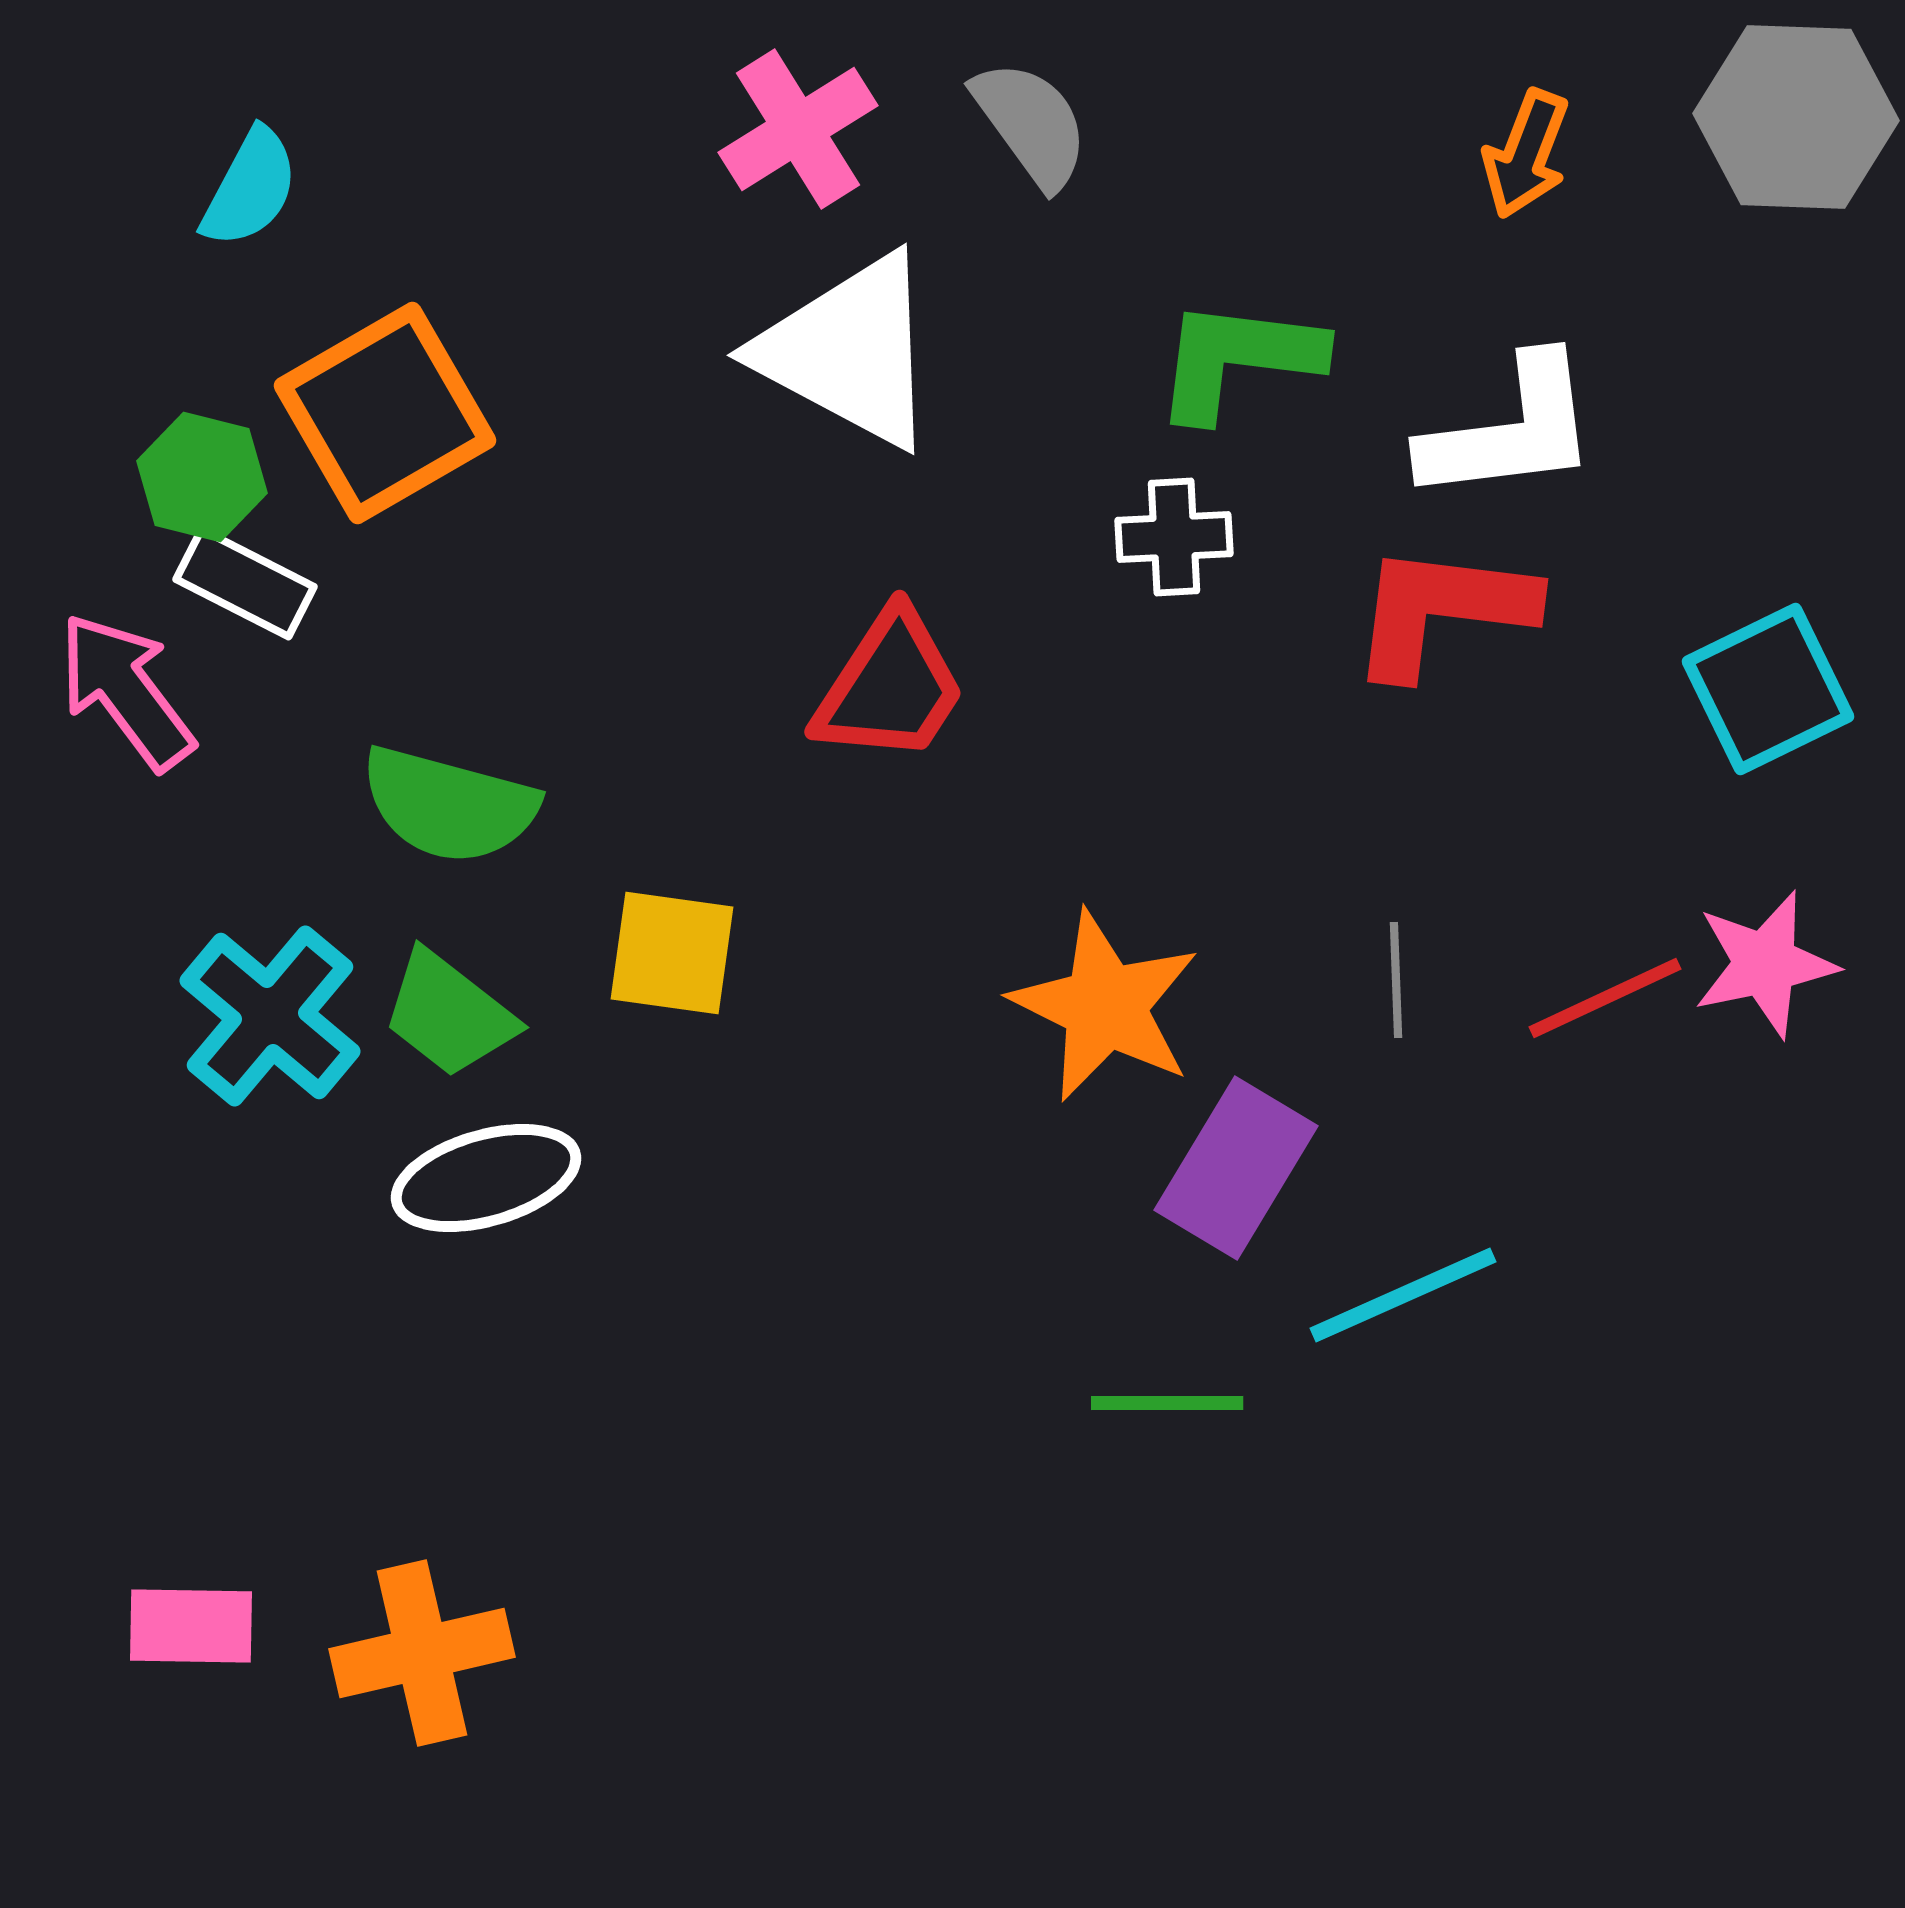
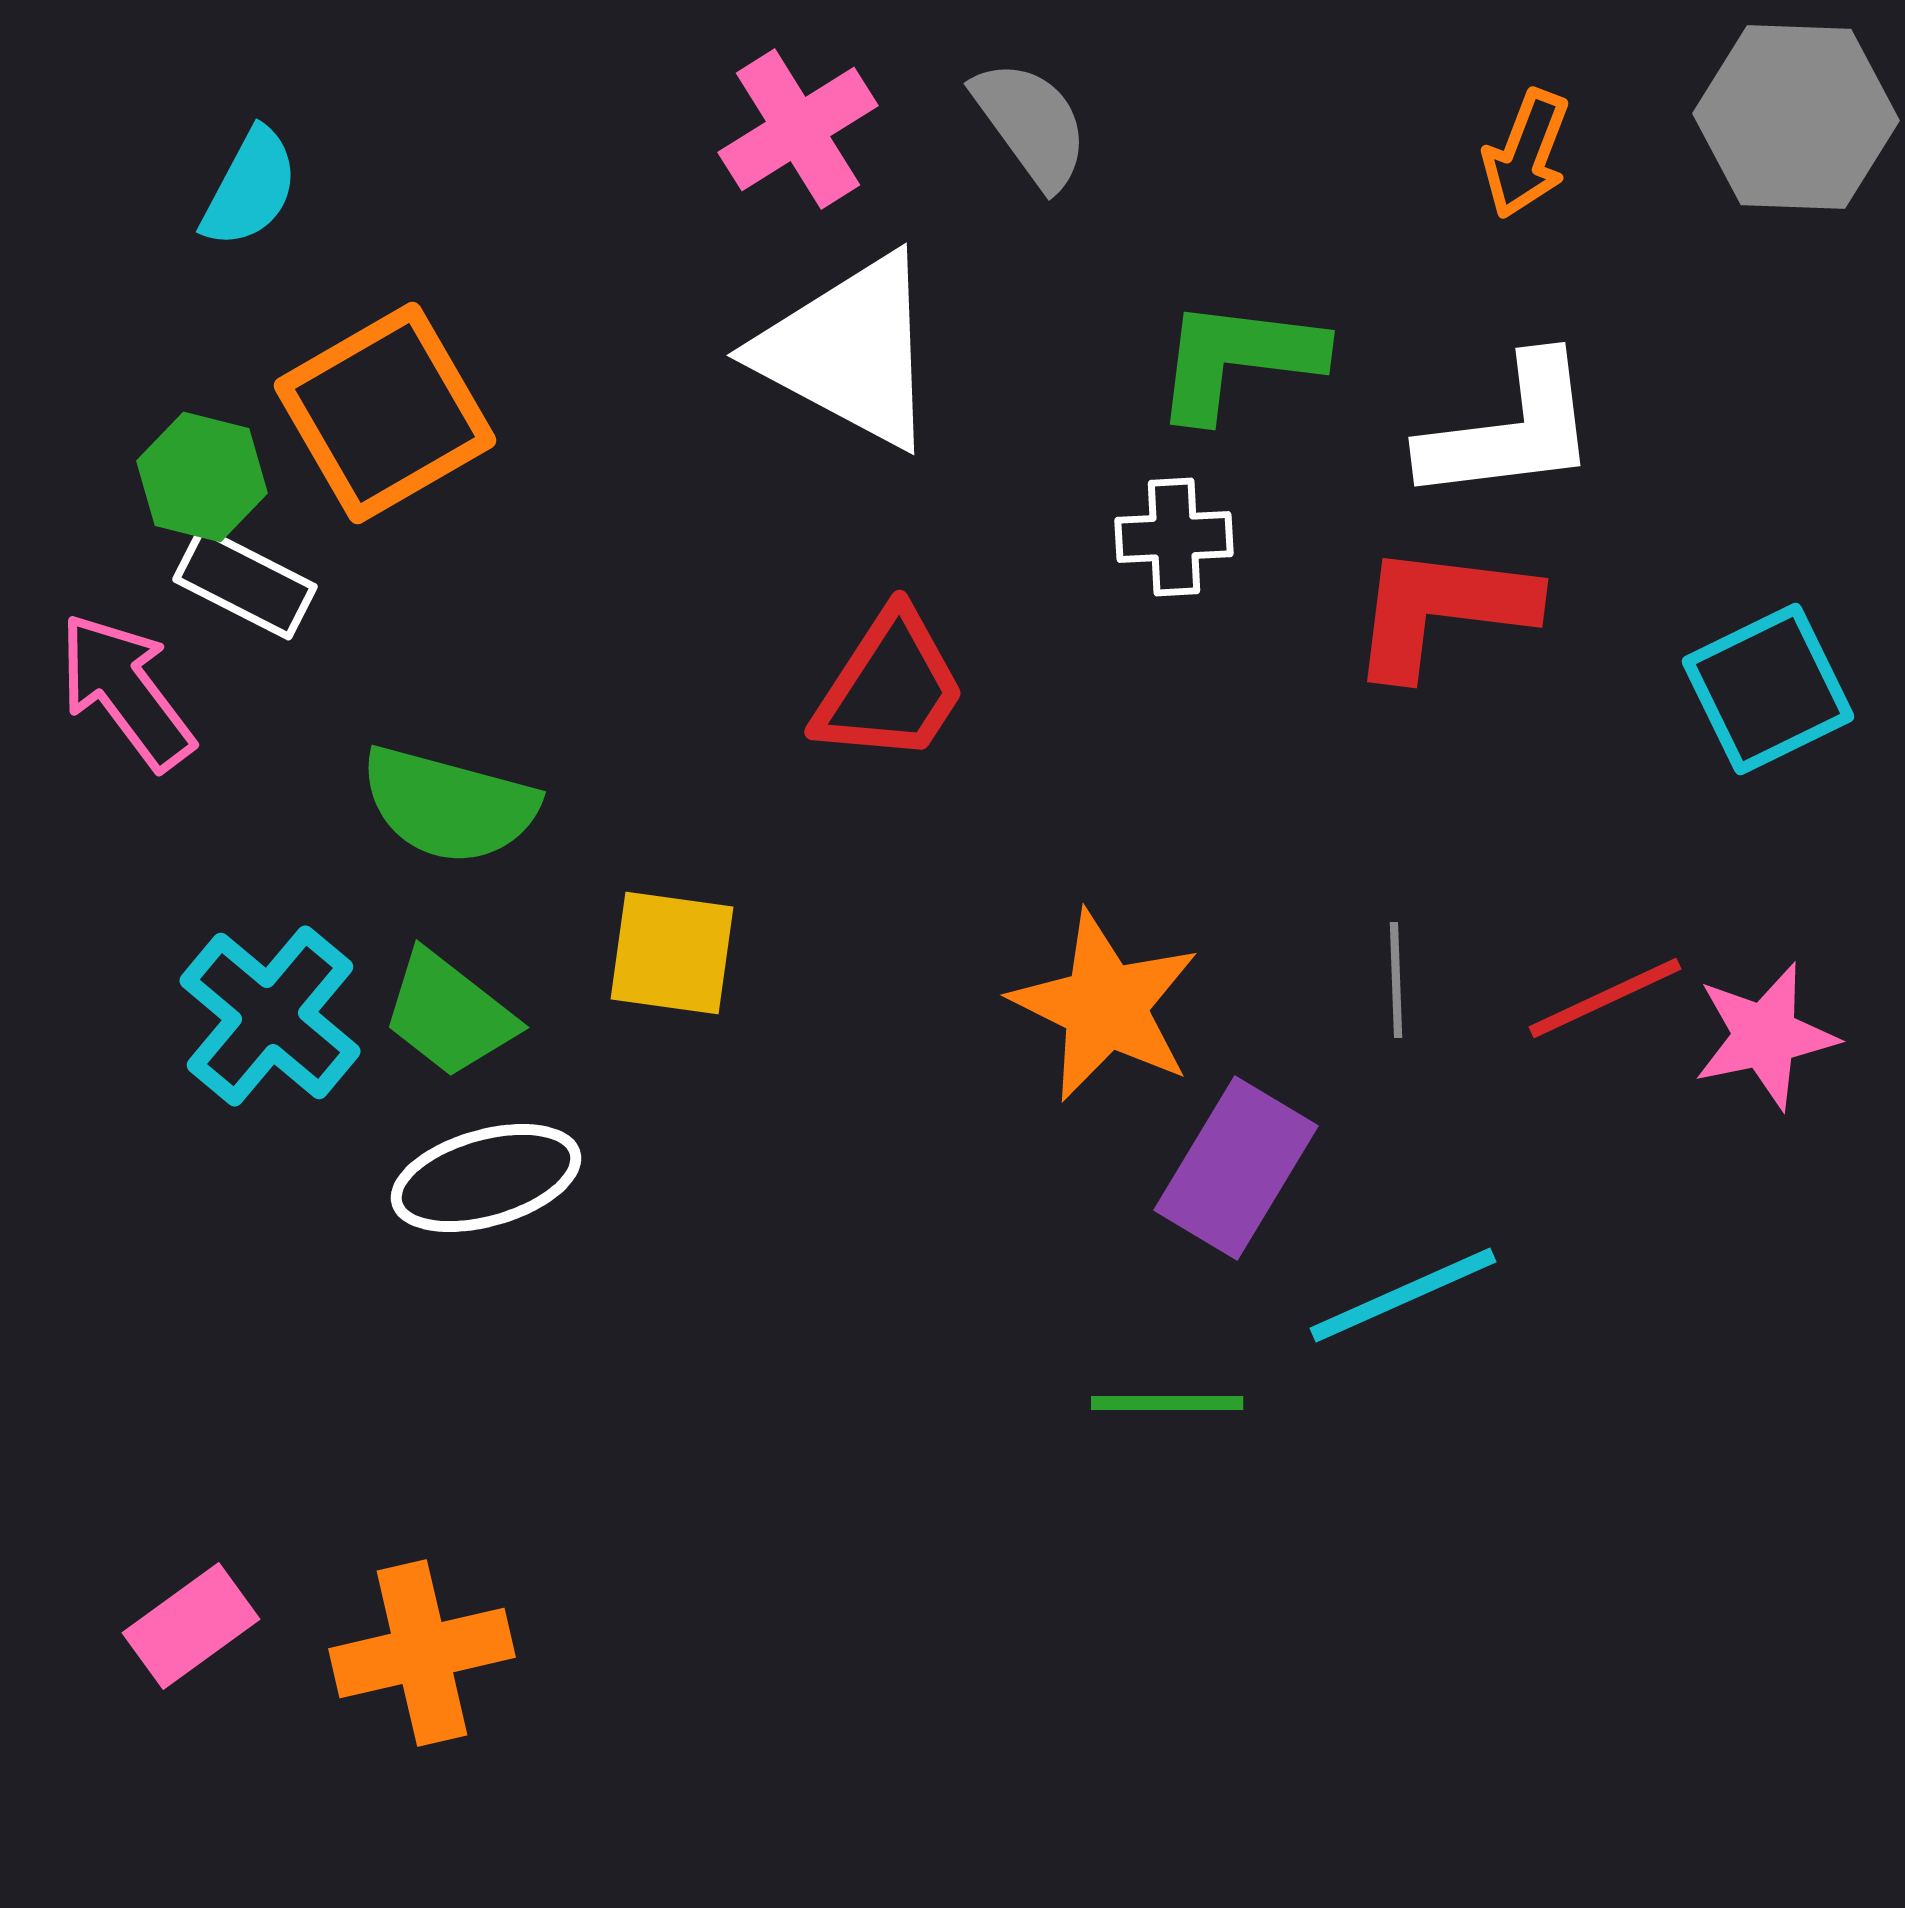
pink star: moved 72 px down
pink rectangle: rotated 37 degrees counterclockwise
